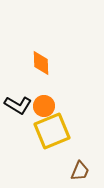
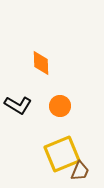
orange circle: moved 16 px right
yellow square: moved 10 px right, 23 px down
